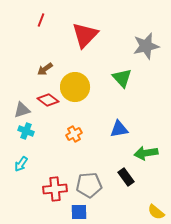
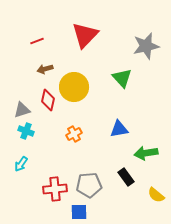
red line: moved 4 px left, 21 px down; rotated 48 degrees clockwise
brown arrow: rotated 21 degrees clockwise
yellow circle: moved 1 px left
red diamond: rotated 65 degrees clockwise
yellow semicircle: moved 17 px up
